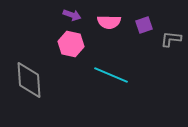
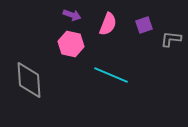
pink semicircle: moved 1 px left, 2 px down; rotated 70 degrees counterclockwise
